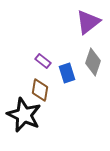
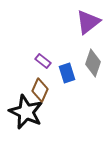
gray diamond: moved 1 px down
brown diamond: rotated 15 degrees clockwise
black star: moved 2 px right, 3 px up
